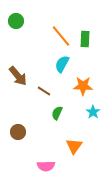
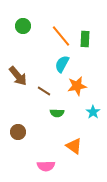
green circle: moved 7 px right, 5 px down
orange star: moved 6 px left; rotated 12 degrees counterclockwise
green semicircle: rotated 112 degrees counterclockwise
orange triangle: rotated 30 degrees counterclockwise
